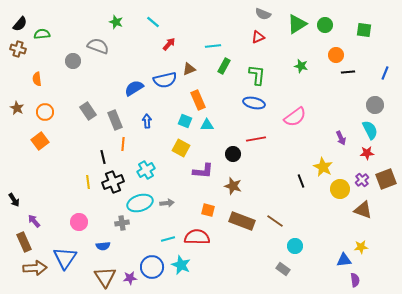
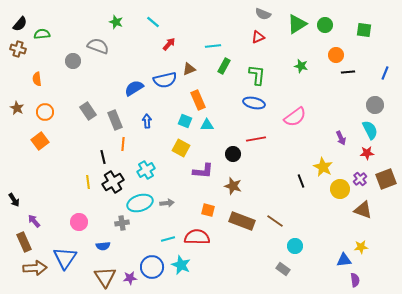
purple cross at (362, 180): moved 2 px left, 1 px up
black cross at (113, 182): rotated 10 degrees counterclockwise
